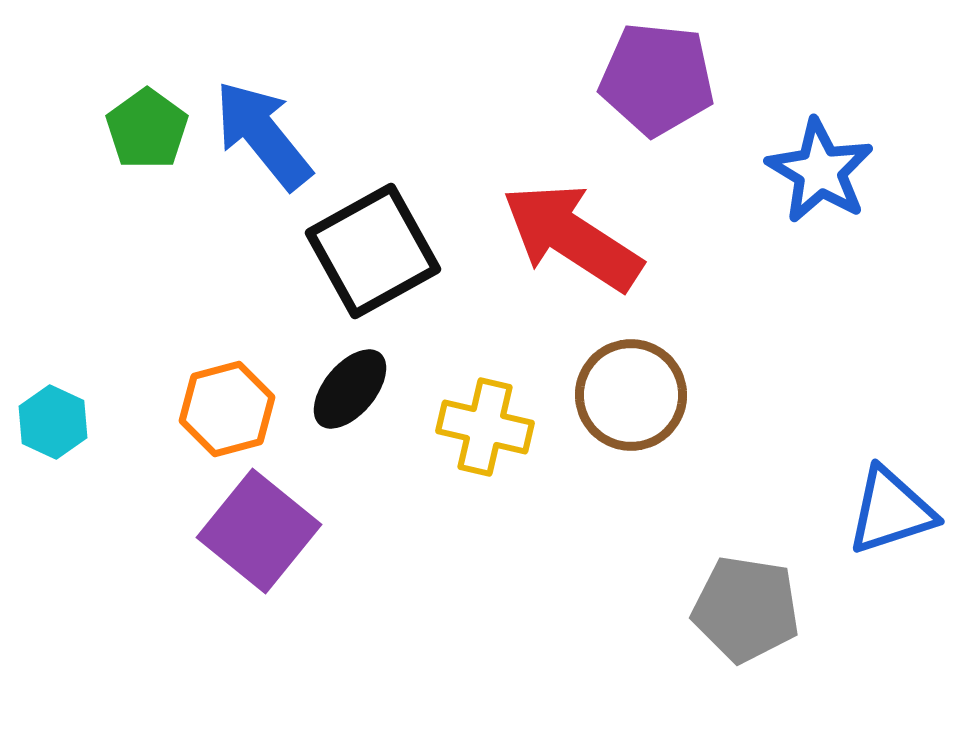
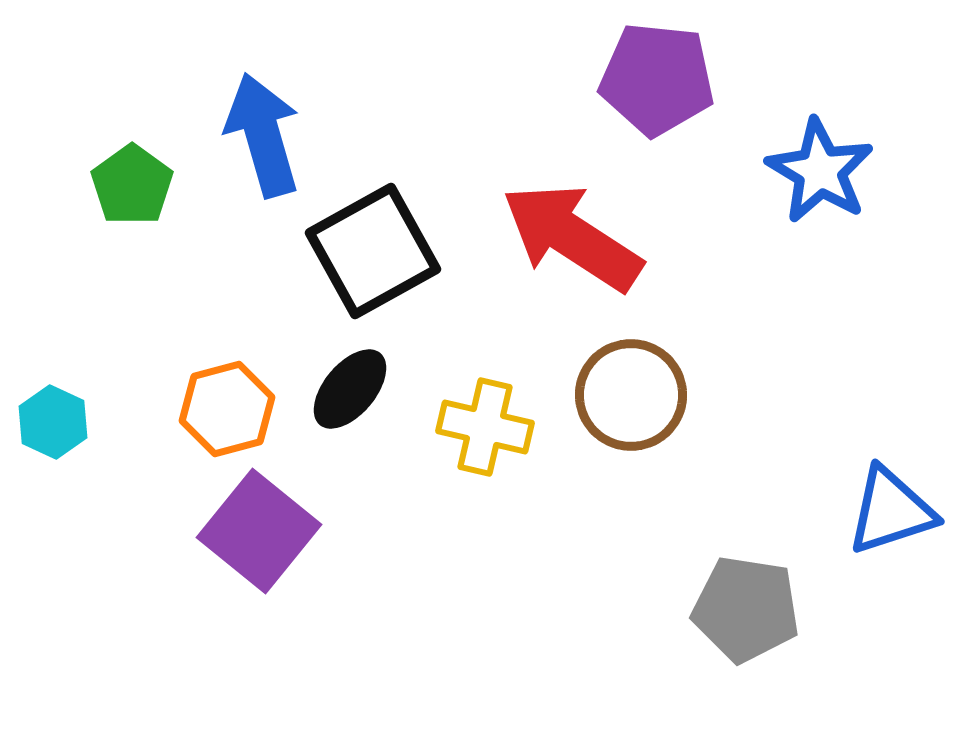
green pentagon: moved 15 px left, 56 px down
blue arrow: rotated 23 degrees clockwise
